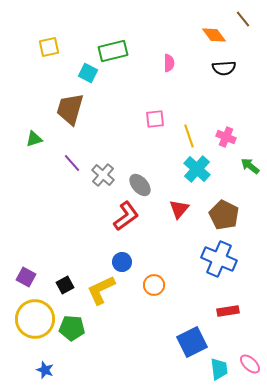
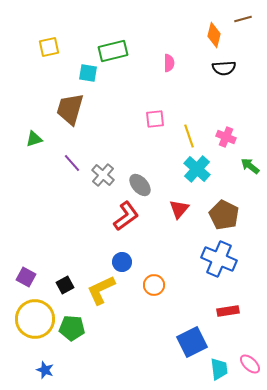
brown line: rotated 66 degrees counterclockwise
orange diamond: rotated 50 degrees clockwise
cyan square: rotated 18 degrees counterclockwise
